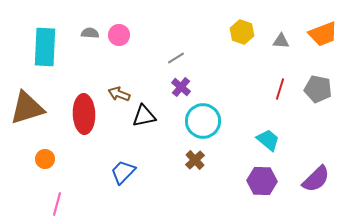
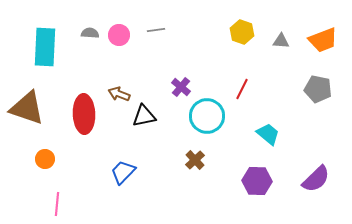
orange trapezoid: moved 6 px down
gray line: moved 20 px left, 28 px up; rotated 24 degrees clockwise
red line: moved 38 px left; rotated 10 degrees clockwise
brown triangle: rotated 36 degrees clockwise
cyan circle: moved 4 px right, 5 px up
cyan trapezoid: moved 6 px up
purple hexagon: moved 5 px left
pink line: rotated 10 degrees counterclockwise
